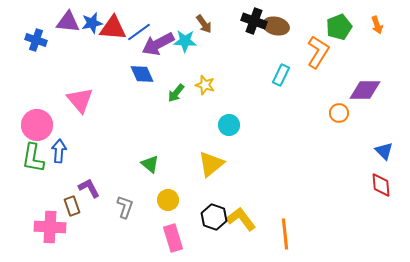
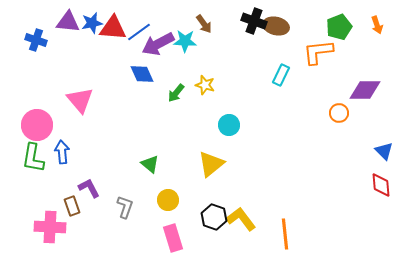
orange L-shape: rotated 128 degrees counterclockwise
blue arrow: moved 3 px right, 1 px down; rotated 10 degrees counterclockwise
